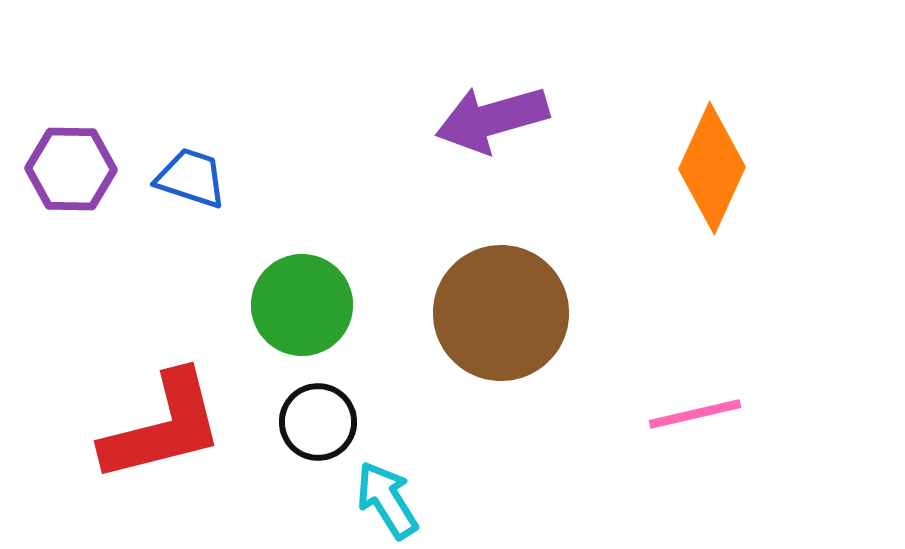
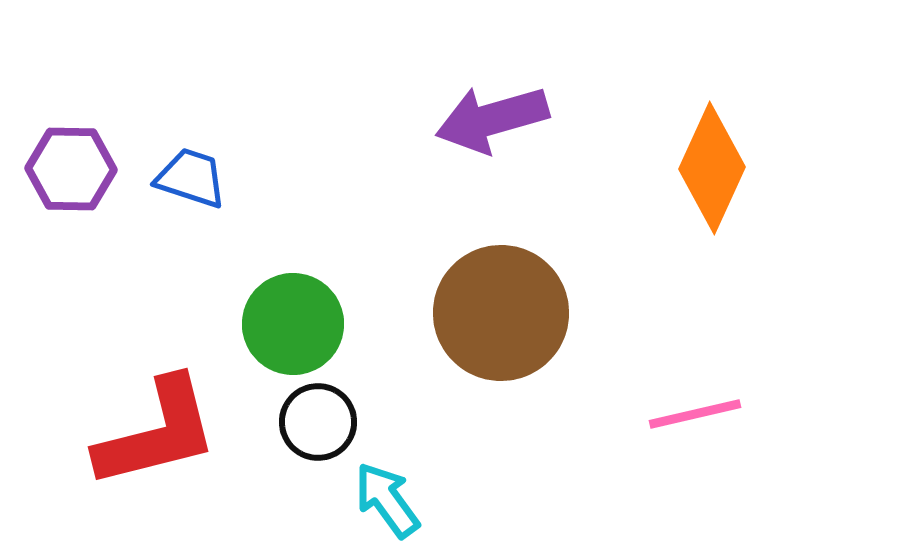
green circle: moved 9 px left, 19 px down
red L-shape: moved 6 px left, 6 px down
cyan arrow: rotated 4 degrees counterclockwise
